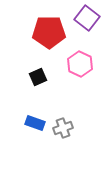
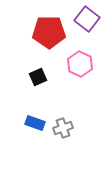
purple square: moved 1 px down
